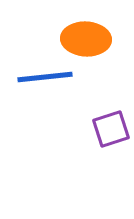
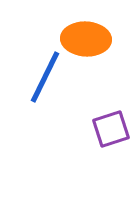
blue line: rotated 58 degrees counterclockwise
